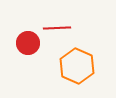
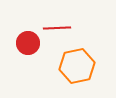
orange hexagon: rotated 24 degrees clockwise
